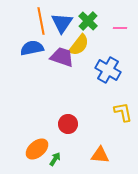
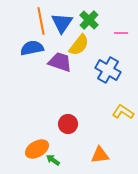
green cross: moved 1 px right, 1 px up
pink line: moved 1 px right, 5 px down
purple trapezoid: moved 2 px left, 5 px down
yellow L-shape: rotated 45 degrees counterclockwise
orange ellipse: rotated 10 degrees clockwise
orange triangle: rotated 12 degrees counterclockwise
green arrow: moved 2 px left, 1 px down; rotated 88 degrees counterclockwise
